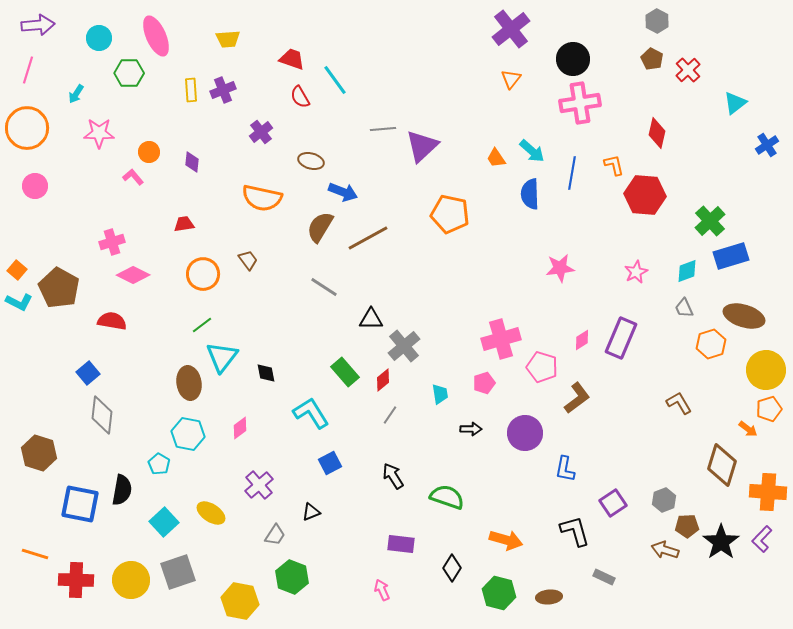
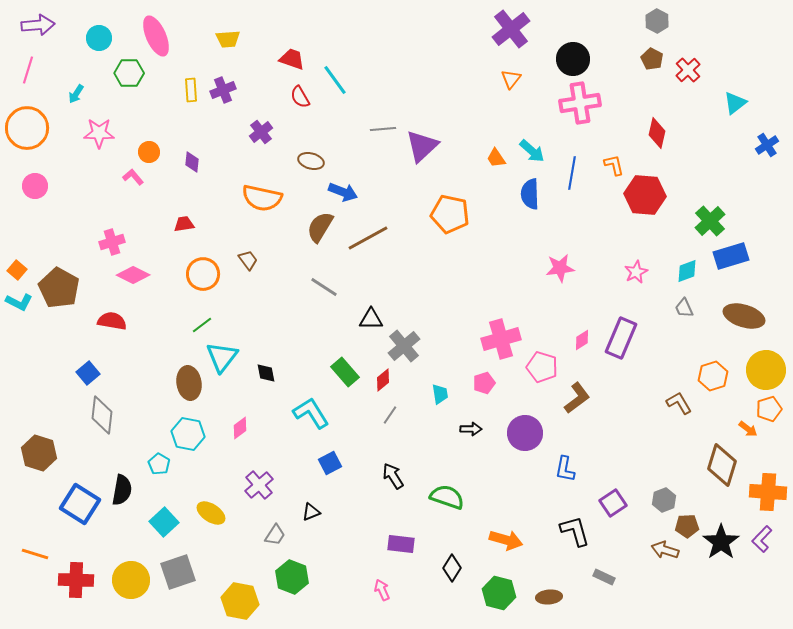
orange hexagon at (711, 344): moved 2 px right, 32 px down
blue square at (80, 504): rotated 21 degrees clockwise
